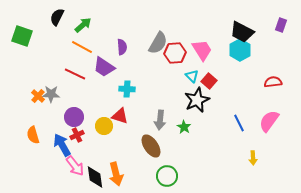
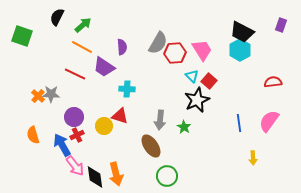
blue line: rotated 18 degrees clockwise
